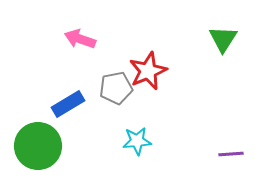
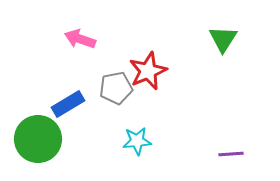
green circle: moved 7 px up
